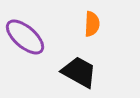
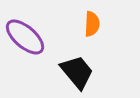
black trapezoid: moved 2 px left; rotated 21 degrees clockwise
